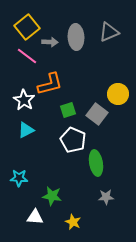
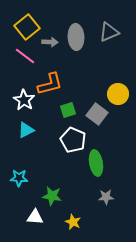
pink line: moved 2 px left
